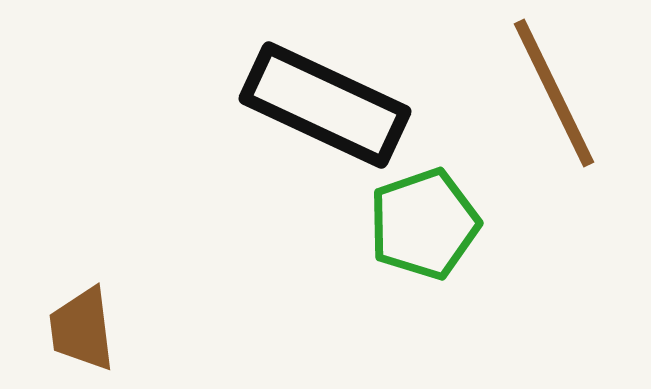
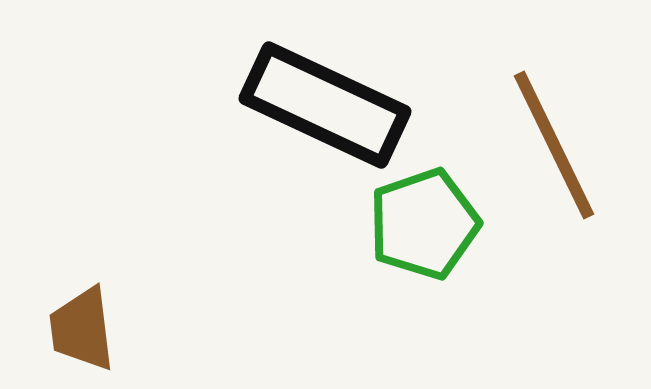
brown line: moved 52 px down
